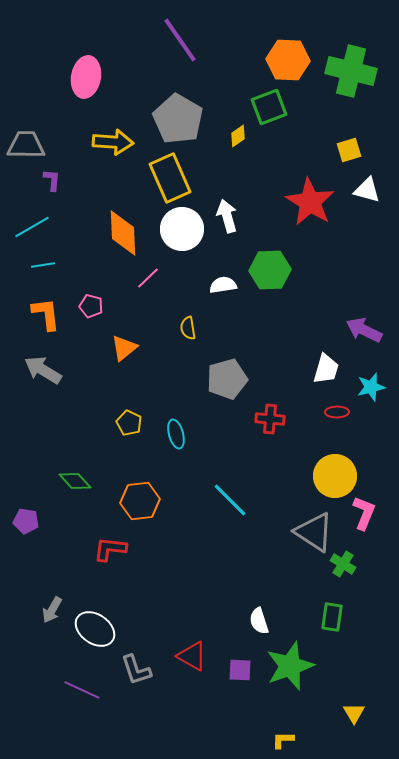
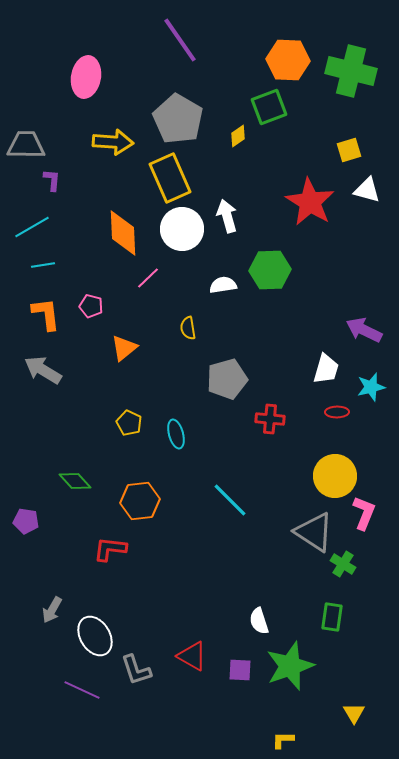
white ellipse at (95, 629): moved 7 px down; rotated 24 degrees clockwise
